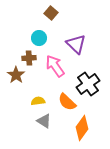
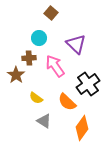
yellow semicircle: moved 2 px left, 3 px up; rotated 136 degrees counterclockwise
